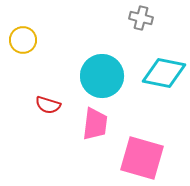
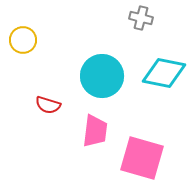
pink trapezoid: moved 7 px down
